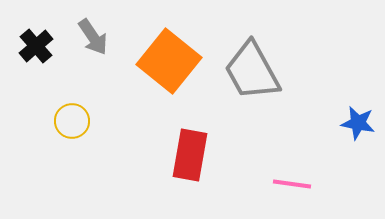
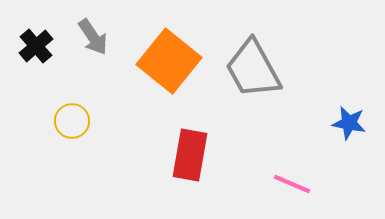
gray trapezoid: moved 1 px right, 2 px up
blue star: moved 9 px left
pink line: rotated 15 degrees clockwise
